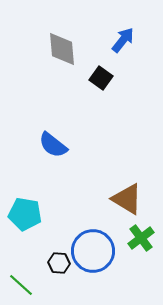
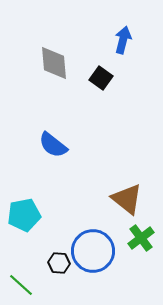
blue arrow: rotated 24 degrees counterclockwise
gray diamond: moved 8 px left, 14 px down
brown triangle: rotated 8 degrees clockwise
cyan pentagon: moved 1 px left, 1 px down; rotated 20 degrees counterclockwise
